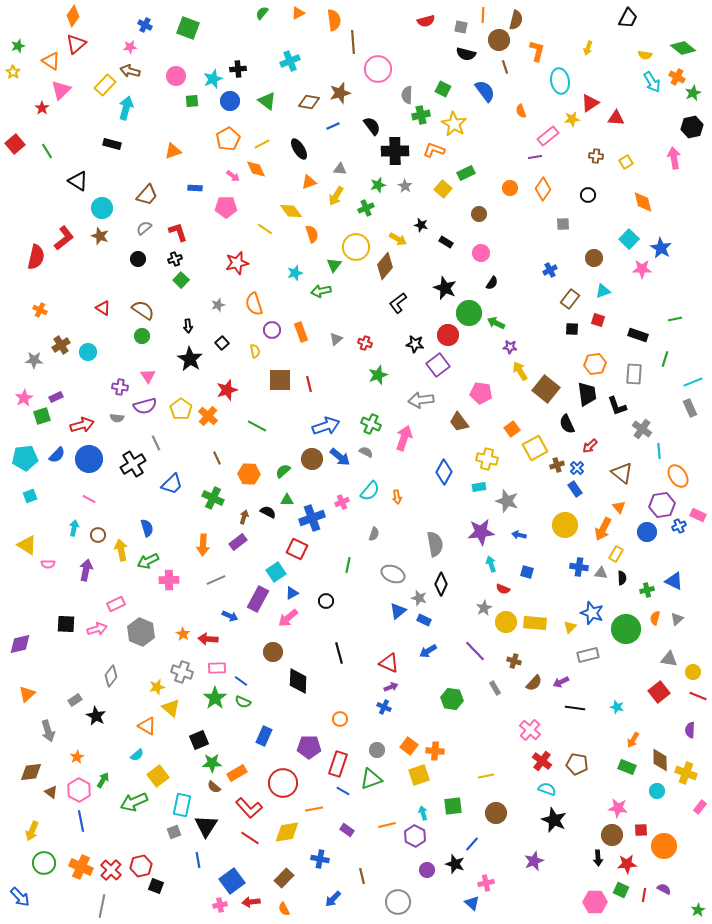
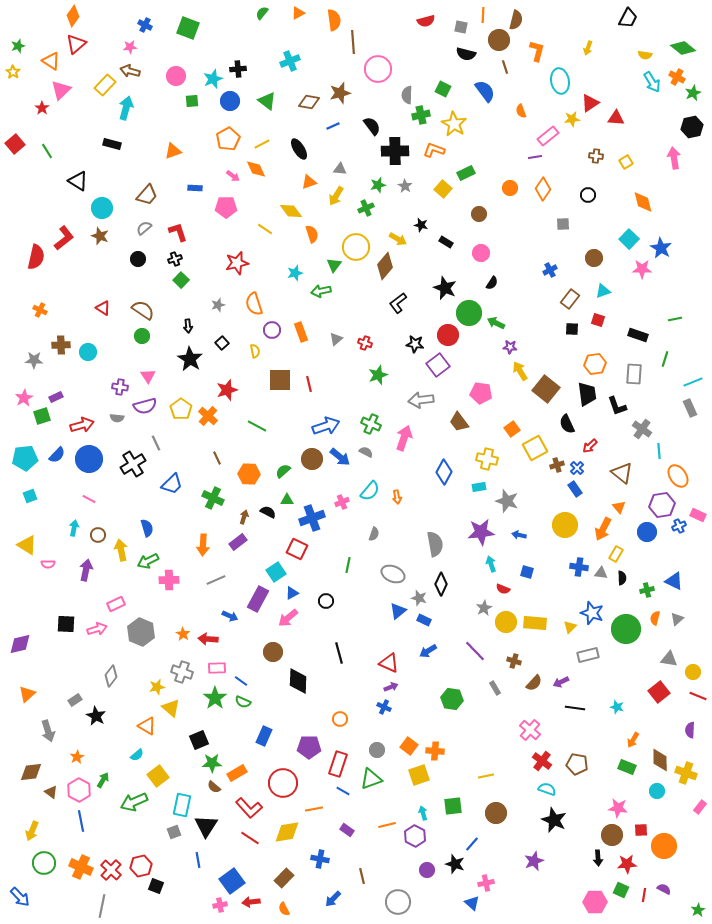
brown cross at (61, 345): rotated 30 degrees clockwise
